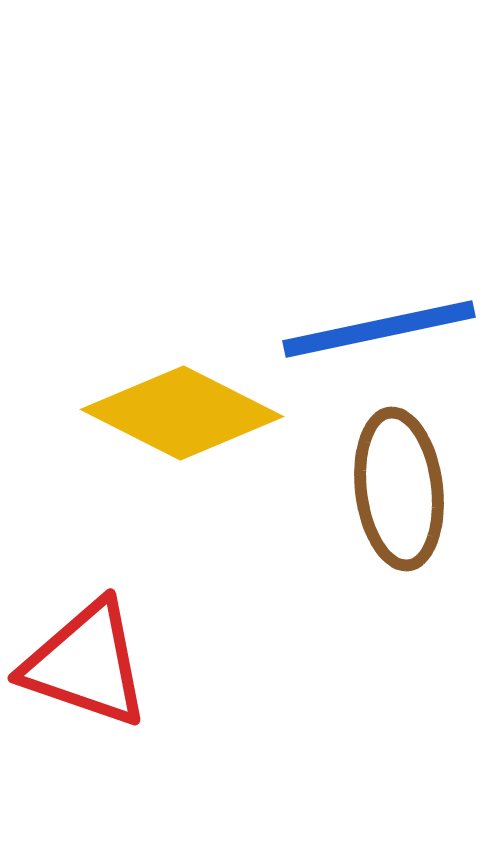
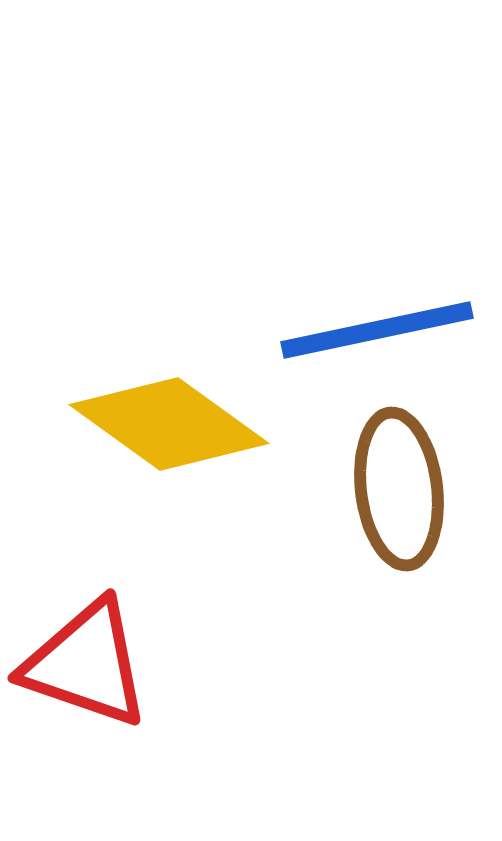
blue line: moved 2 px left, 1 px down
yellow diamond: moved 13 px left, 11 px down; rotated 9 degrees clockwise
